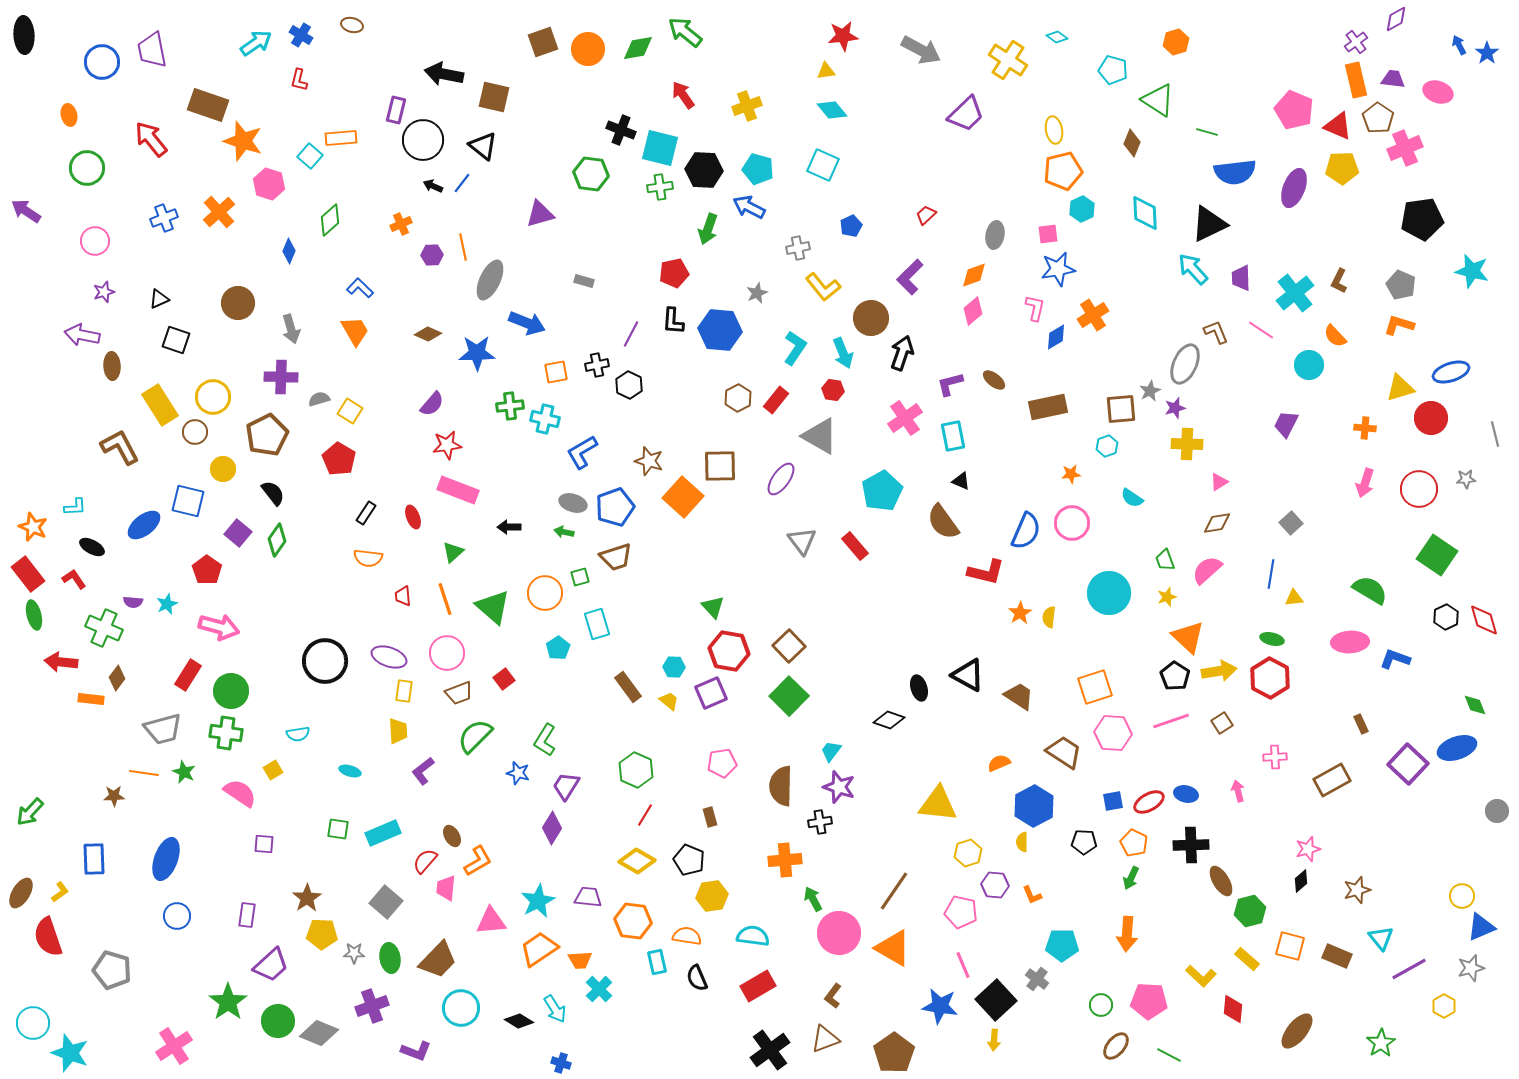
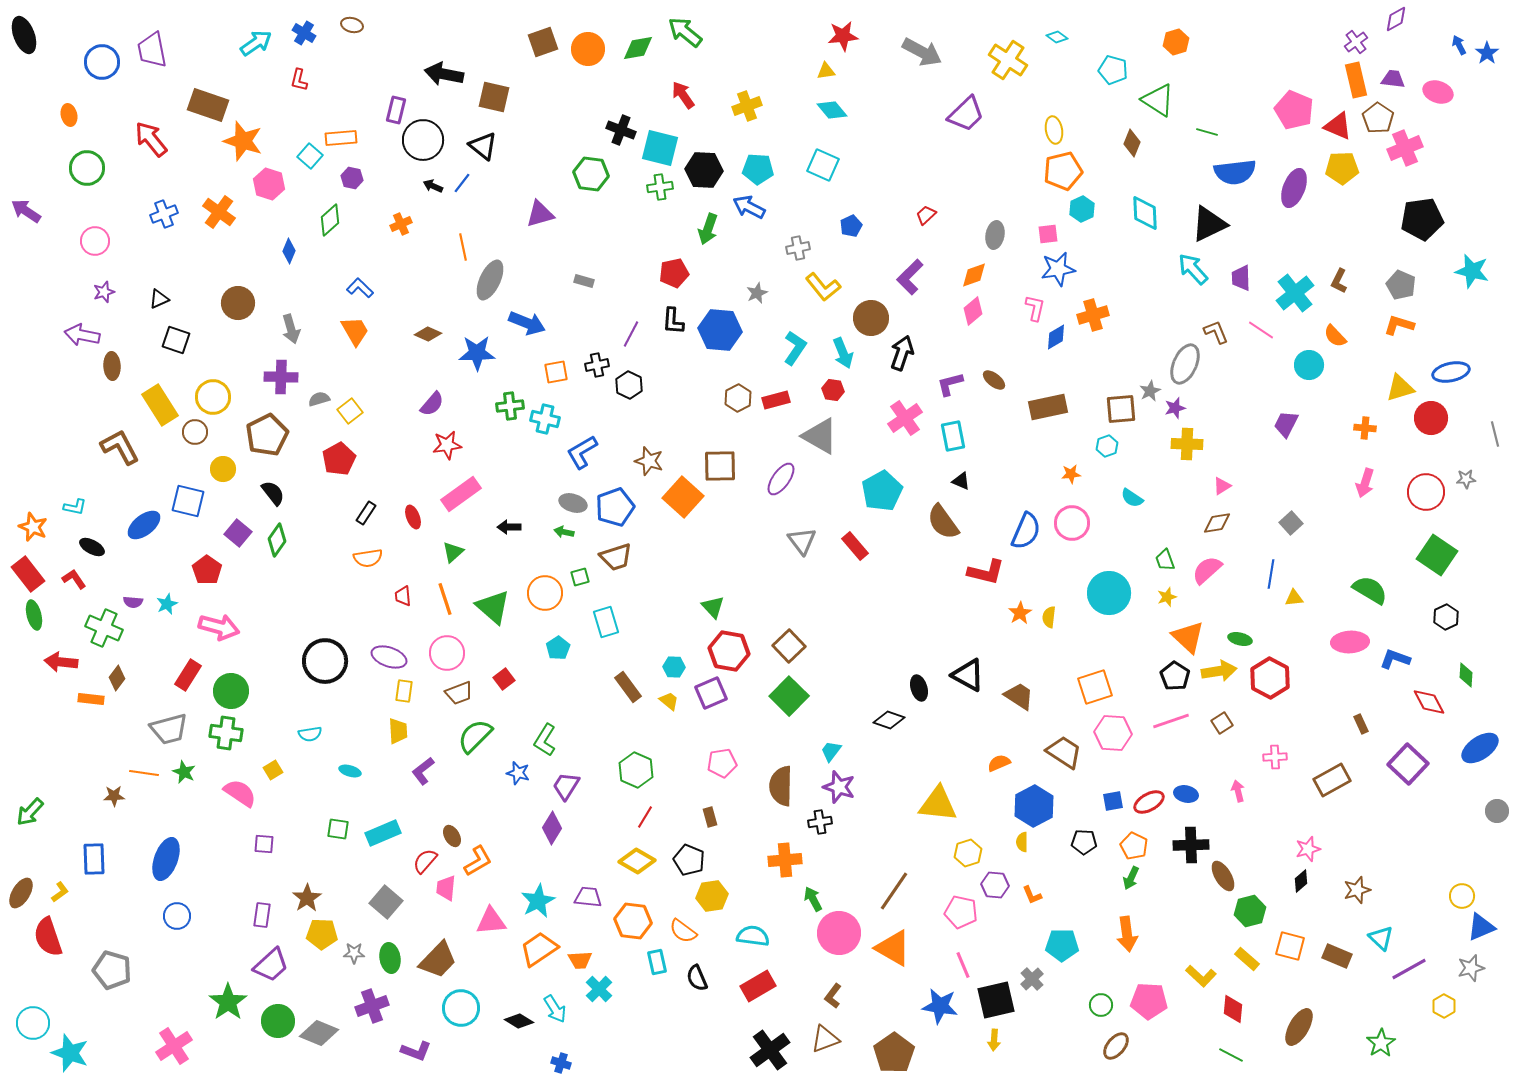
black ellipse at (24, 35): rotated 18 degrees counterclockwise
blue cross at (301, 35): moved 3 px right, 2 px up
gray arrow at (921, 50): moved 1 px right, 2 px down
cyan pentagon at (758, 169): rotated 12 degrees counterclockwise
orange cross at (219, 212): rotated 12 degrees counterclockwise
blue cross at (164, 218): moved 4 px up
purple hexagon at (432, 255): moved 80 px left, 77 px up; rotated 15 degrees clockwise
orange cross at (1093, 315): rotated 16 degrees clockwise
blue ellipse at (1451, 372): rotated 6 degrees clockwise
red rectangle at (776, 400): rotated 36 degrees clockwise
yellow square at (350, 411): rotated 20 degrees clockwise
red pentagon at (339, 459): rotated 12 degrees clockwise
pink triangle at (1219, 482): moved 3 px right, 4 px down
red circle at (1419, 489): moved 7 px right, 3 px down
pink rectangle at (458, 490): moved 3 px right, 4 px down; rotated 57 degrees counterclockwise
cyan L-shape at (75, 507): rotated 15 degrees clockwise
orange semicircle at (368, 558): rotated 16 degrees counterclockwise
red diamond at (1484, 620): moved 55 px left, 82 px down; rotated 12 degrees counterclockwise
cyan rectangle at (597, 624): moved 9 px right, 2 px up
green ellipse at (1272, 639): moved 32 px left
green diamond at (1475, 705): moved 9 px left, 30 px up; rotated 25 degrees clockwise
gray trapezoid at (163, 729): moved 6 px right
cyan semicircle at (298, 734): moved 12 px right
blue ellipse at (1457, 748): moved 23 px right; rotated 15 degrees counterclockwise
red line at (645, 815): moved 2 px down
orange pentagon at (1134, 843): moved 3 px down
brown ellipse at (1221, 881): moved 2 px right, 5 px up
purple rectangle at (247, 915): moved 15 px right
orange arrow at (1127, 934): rotated 12 degrees counterclockwise
orange semicircle at (687, 936): moved 4 px left, 5 px up; rotated 152 degrees counterclockwise
cyan triangle at (1381, 938): rotated 8 degrees counterclockwise
gray cross at (1037, 979): moved 5 px left; rotated 10 degrees clockwise
black square at (996, 1000): rotated 30 degrees clockwise
brown ellipse at (1297, 1031): moved 2 px right, 4 px up; rotated 9 degrees counterclockwise
green line at (1169, 1055): moved 62 px right
